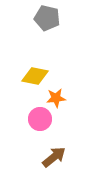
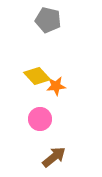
gray pentagon: moved 1 px right, 2 px down
yellow diamond: moved 2 px right; rotated 36 degrees clockwise
orange star: moved 12 px up
